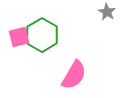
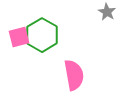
pink semicircle: rotated 40 degrees counterclockwise
